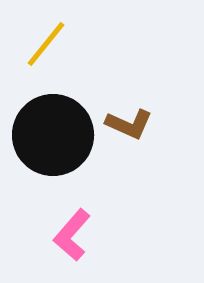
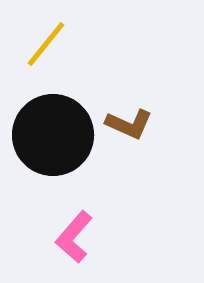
pink L-shape: moved 2 px right, 2 px down
